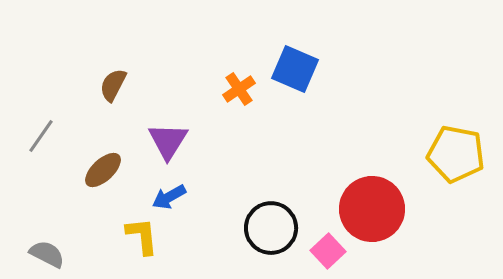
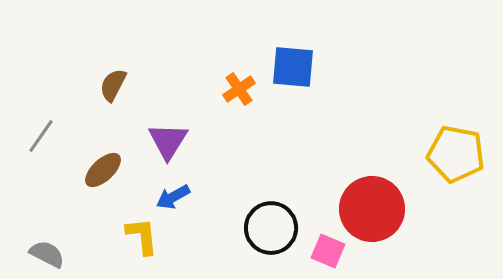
blue square: moved 2 px left, 2 px up; rotated 18 degrees counterclockwise
blue arrow: moved 4 px right
pink square: rotated 24 degrees counterclockwise
